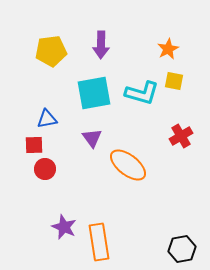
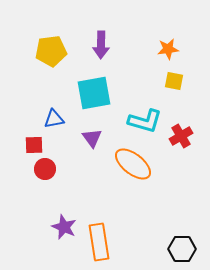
orange star: rotated 20 degrees clockwise
cyan L-shape: moved 3 px right, 28 px down
blue triangle: moved 7 px right
orange ellipse: moved 5 px right, 1 px up
black hexagon: rotated 12 degrees clockwise
